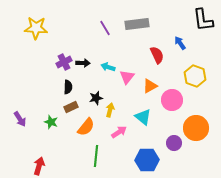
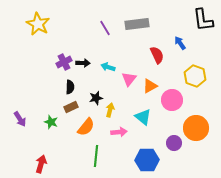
yellow star: moved 2 px right, 4 px up; rotated 25 degrees clockwise
pink triangle: moved 2 px right, 2 px down
black semicircle: moved 2 px right
pink arrow: rotated 28 degrees clockwise
red arrow: moved 2 px right, 2 px up
